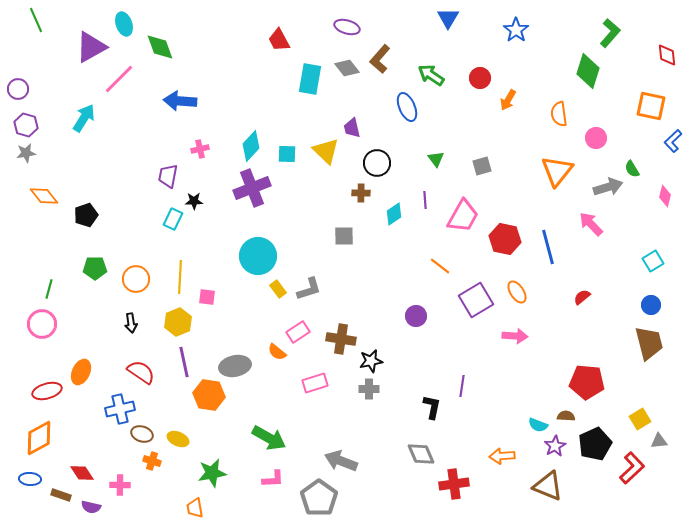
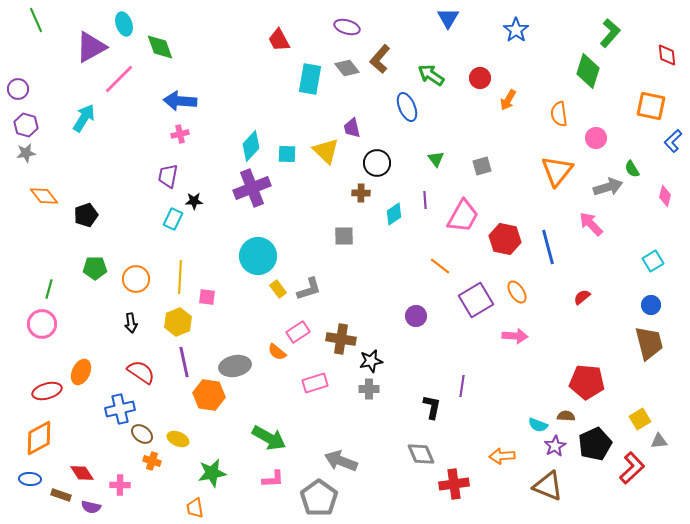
pink cross at (200, 149): moved 20 px left, 15 px up
brown ellipse at (142, 434): rotated 20 degrees clockwise
